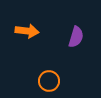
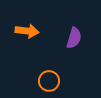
purple semicircle: moved 2 px left, 1 px down
